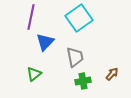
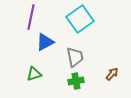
cyan square: moved 1 px right, 1 px down
blue triangle: rotated 18 degrees clockwise
green triangle: rotated 21 degrees clockwise
green cross: moved 7 px left
